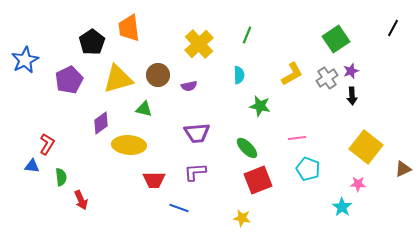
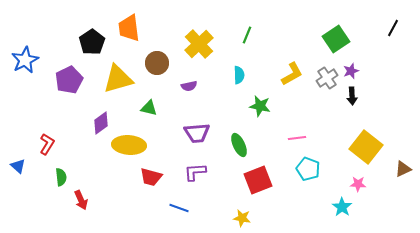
brown circle: moved 1 px left, 12 px up
green triangle: moved 5 px right, 1 px up
green ellipse: moved 8 px left, 3 px up; rotated 20 degrees clockwise
blue triangle: moved 14 px left; rotated 35 degrees clockwise
red trapezoid: moved 3 px left, 3 px up; rotated 15 degrees clockwise
